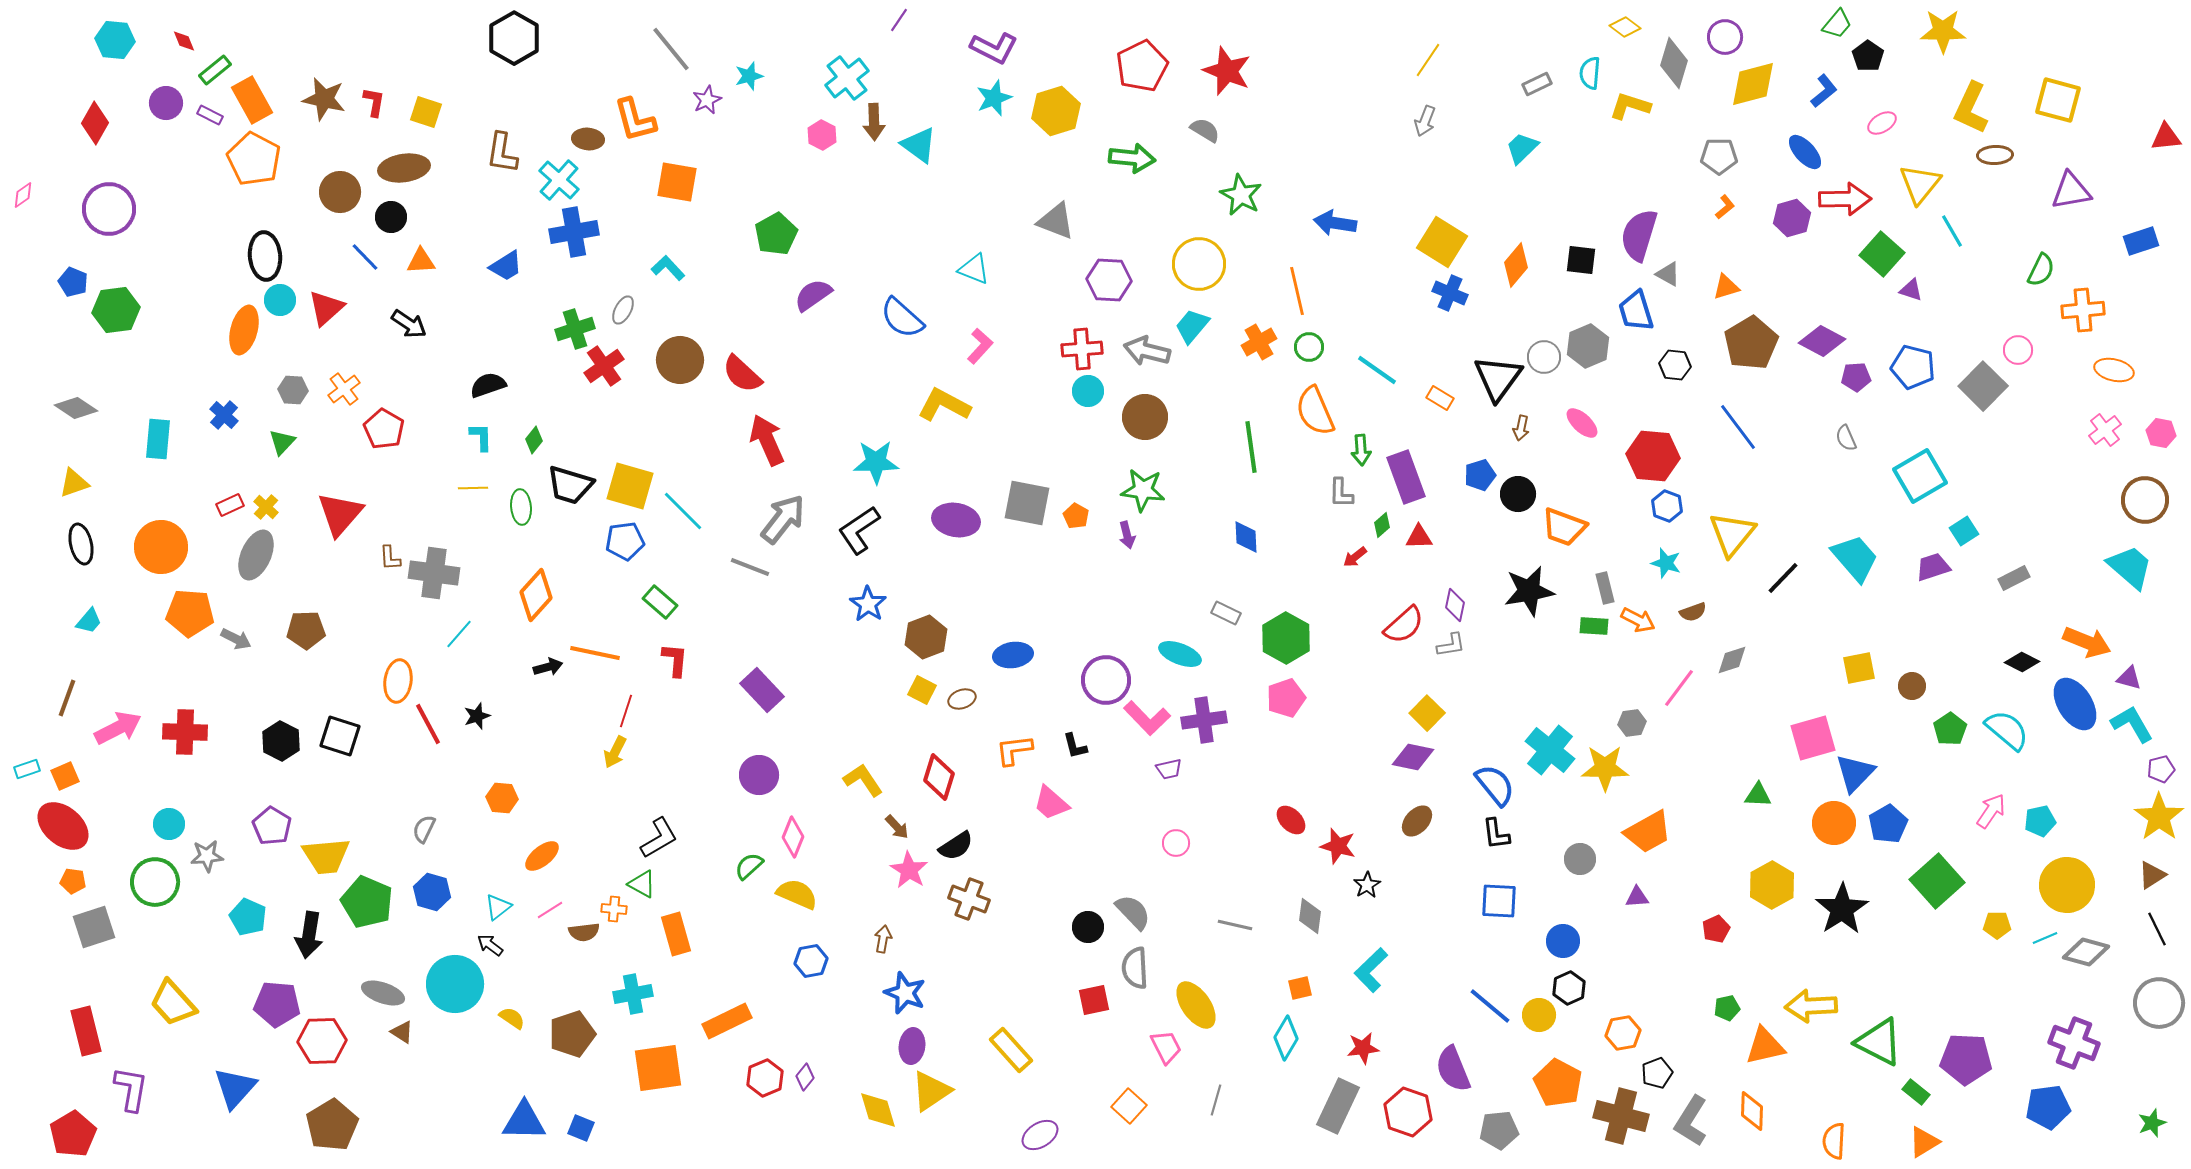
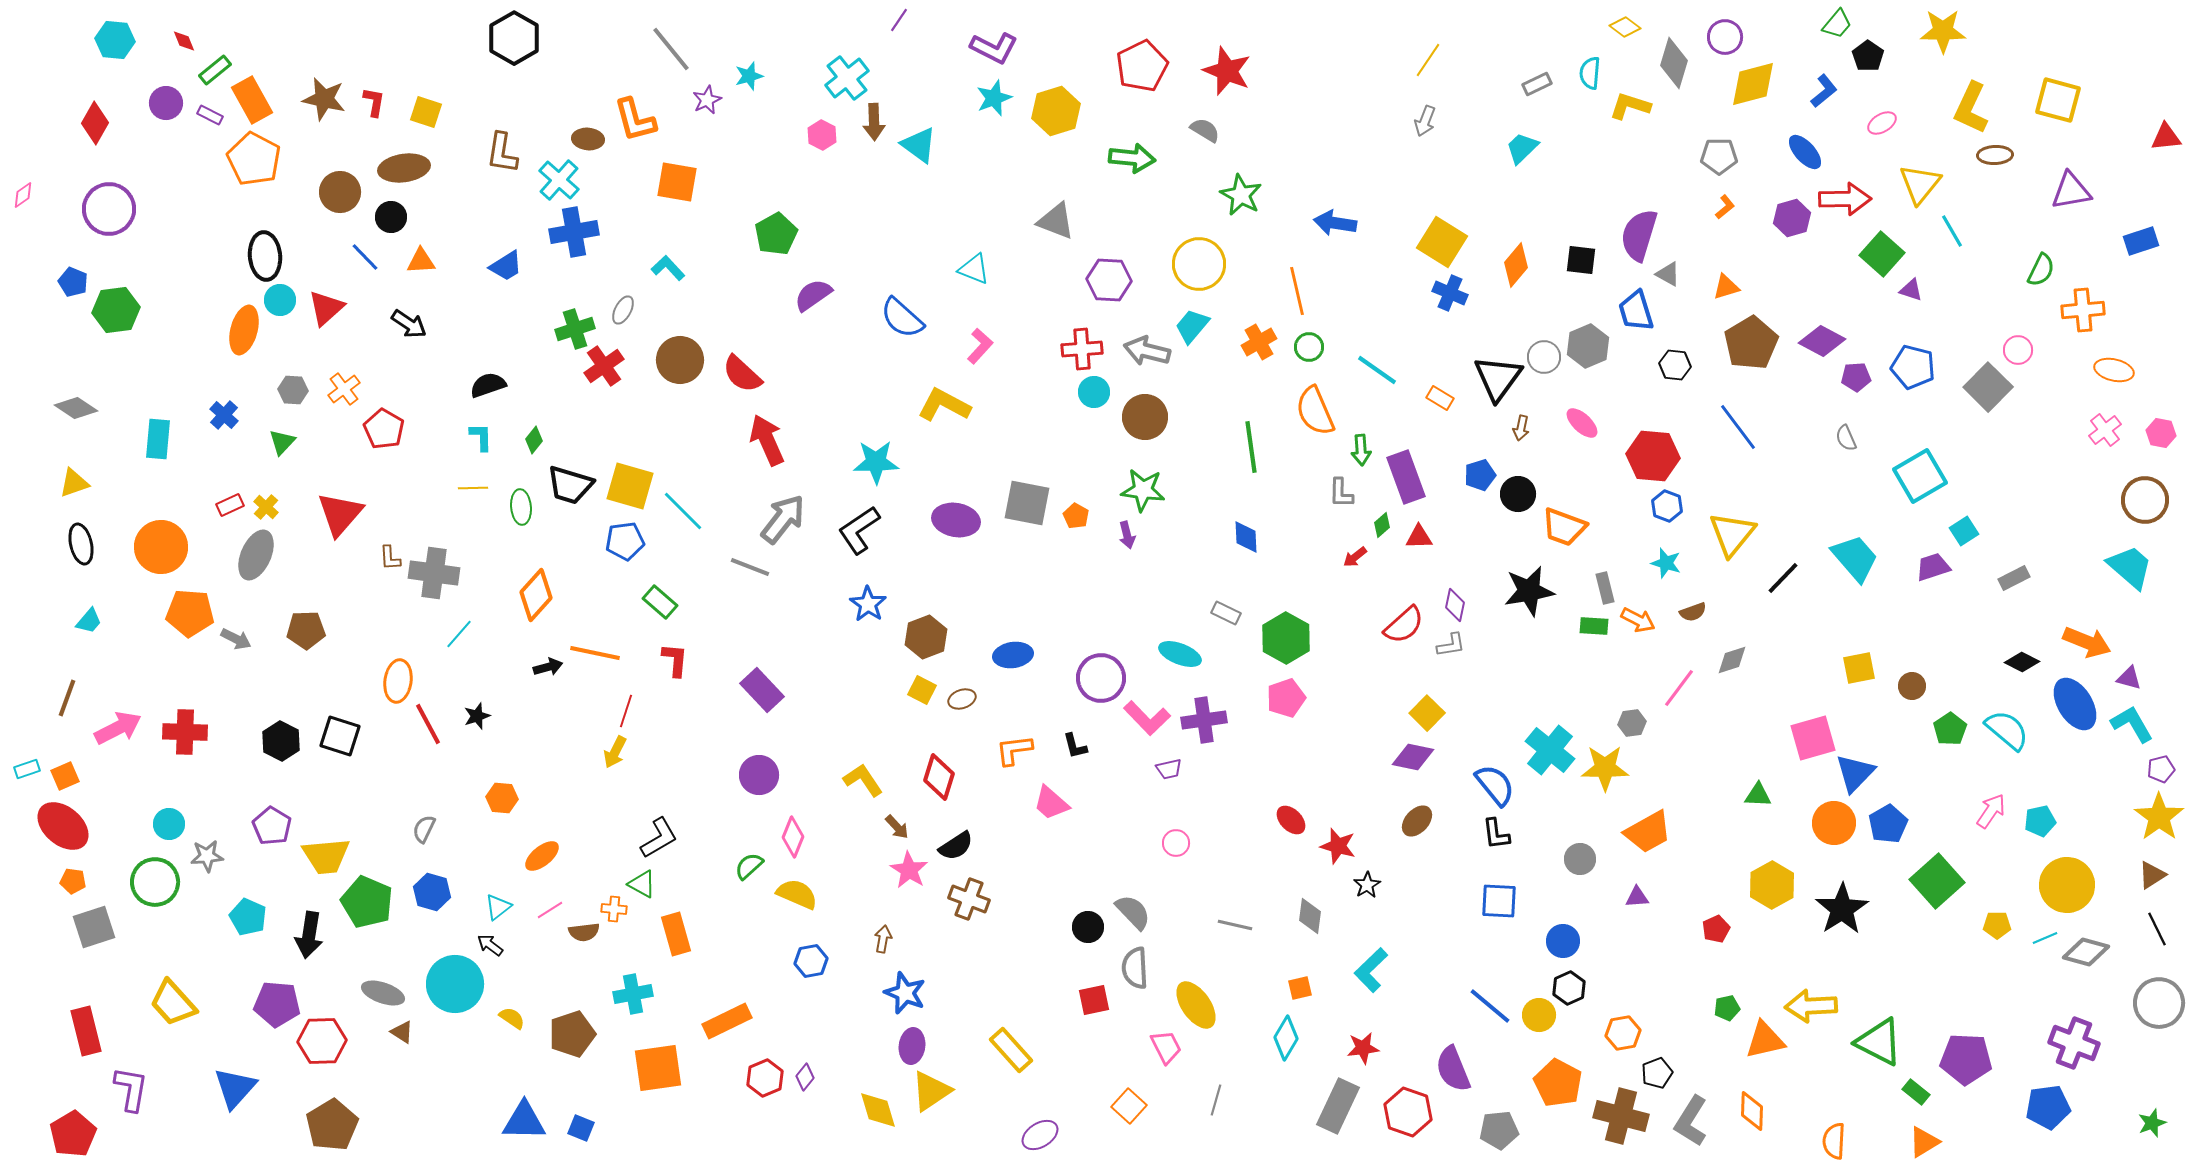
gray square at (1983, 386): moved 5 px right, 1 px down
cyan circle at (1088, 391): moved 6 px right, 1 px down
purple circle at (1106, 680): moved 5 px left, 2 px up
orange triangle at (1765, 1046): moved 6 px up
